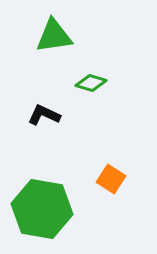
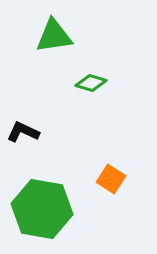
black L-shape: moved 21 px left, 17 px down
